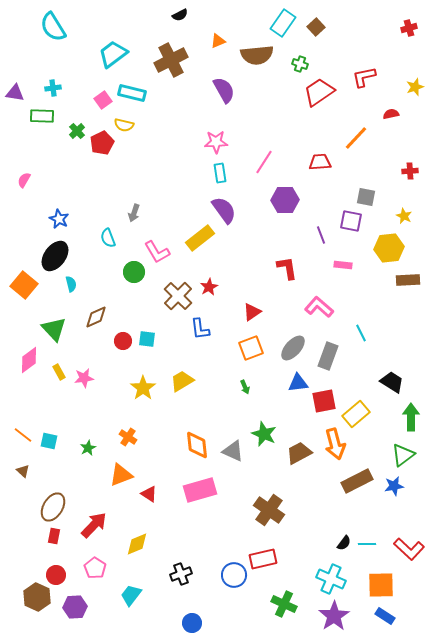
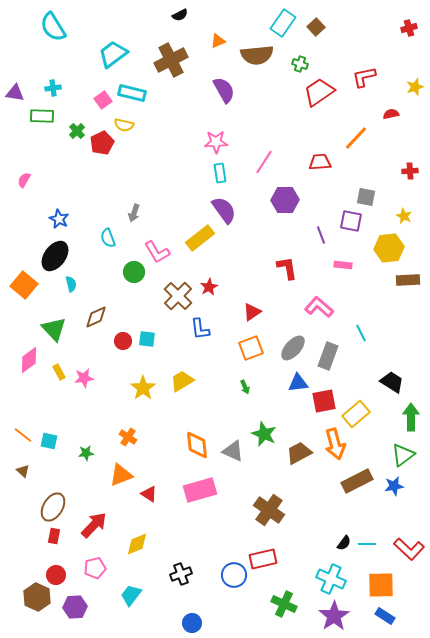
green star at (88, 448): moved 2 px left, 5 px down; rotated 21 degrees clockwise
pink pentagon at (95, 568): rotated 25 degrees clockwise
